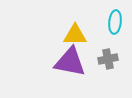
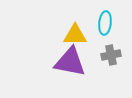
cyan ellipse: moved 10 px left, 1 px down
gray cross: moved 3 px right, 4 px up
